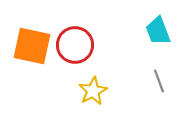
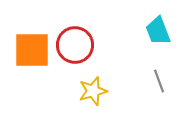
orange square: moved 4 px down; rotated 12 degrees counterclockwise
yellow star: rotated 12 degrees clockwise
